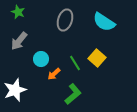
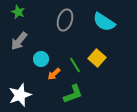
green line: moved 2 px down
white star: moved 5 px right, 5 px down
green L-shape: rotated 20 degrees clockwise
